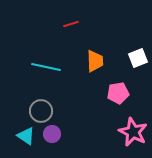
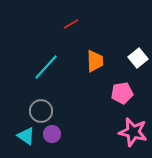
red line: rotated 14 degrees counterclockwise
white square: rotated 18 degrees counterclockwise
cyan line: rotated 60 degrees counterclockwise
pink pentagon: moved 4 px right
pink star: rotated 12 degrees counterclockwise
